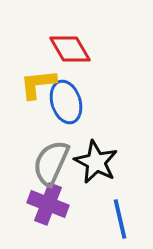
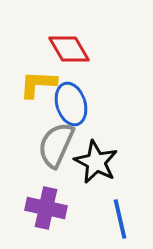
red diamond: moved 1 px left
yellow L-shape: rotated 9 degrees clockwise
blue ellipse: moved 5 px right, 2 px down
gray semicircle: moved 5 px right, 18 px up
purple cross: moved 2 px left, 4 px down; rotated 9 degrees counterclockwise
